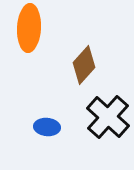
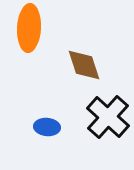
brown diamond: rotated 60 degrees counterclockwise
